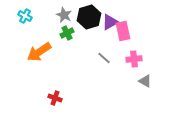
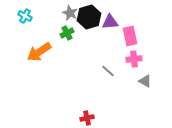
gray star: moved 6 px right, 2 px up
purple triangle: rotated 24 degrees clockwise
pink rectangle: moved 7 px right, 5 px down
gray line: moved 4 px right, 13 px down
red cross: moved 32 px right, 20 px down; rotated 32 degrees counterclockwise
